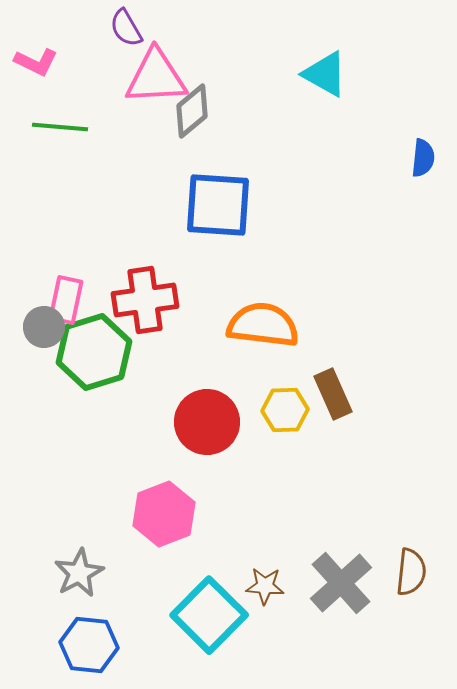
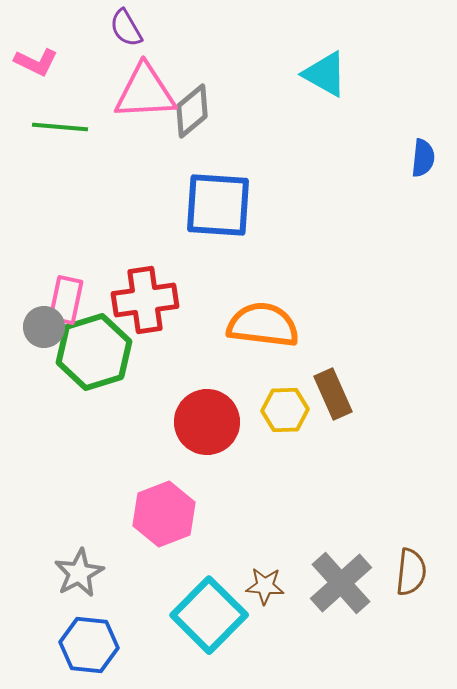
pink triangle: moved 11 px left, 15 px down
